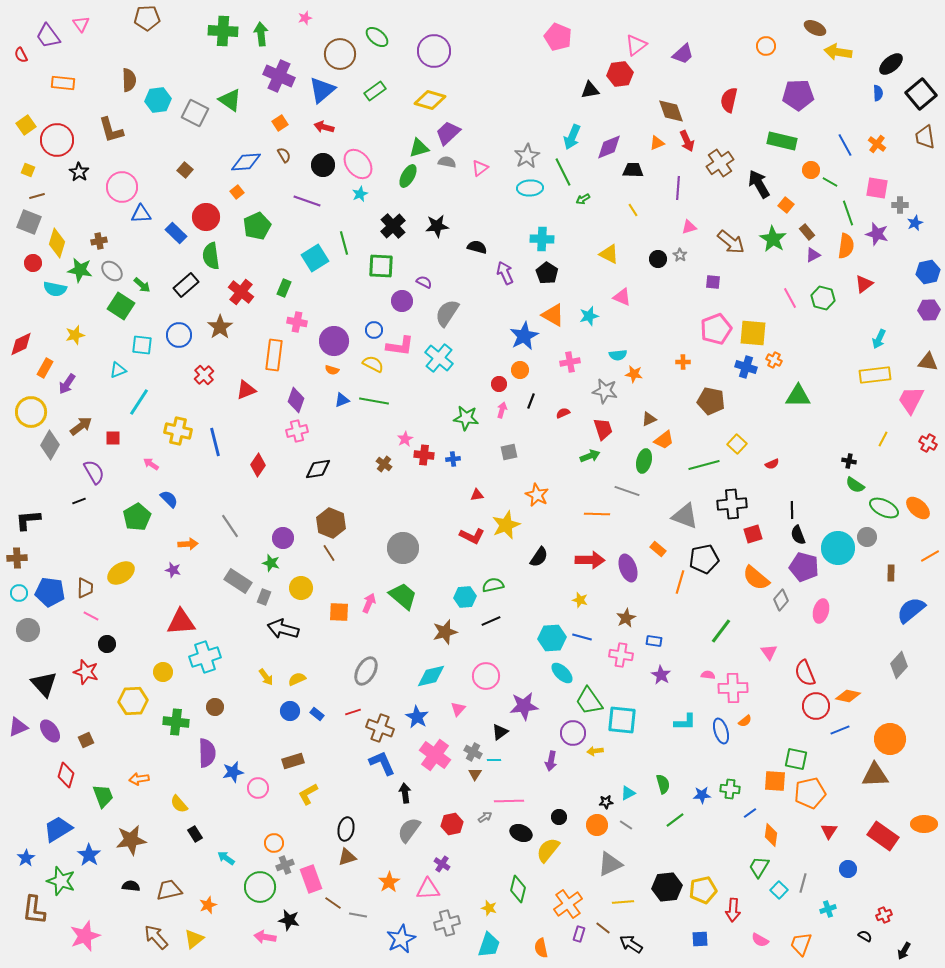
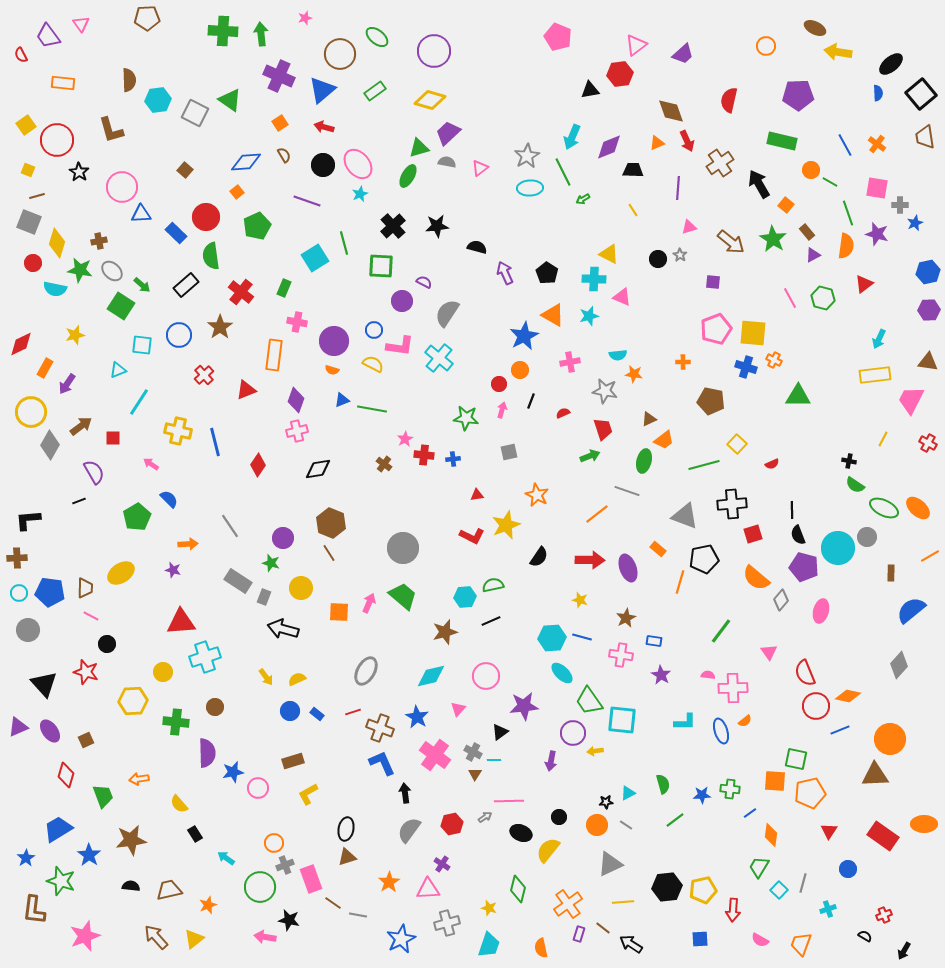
cyan cross at (542, 239): moved 52 px right, 40 px down
green line at (374, 401): moved 2 px left, 8 px down
orange line at (597, 514): rotated 40 degrees counterclockwise
